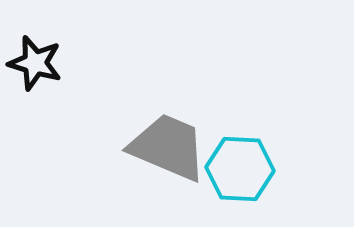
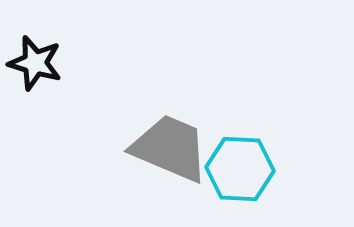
gray trapezoid: moved 2 px right, 1 px down
